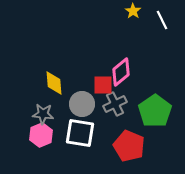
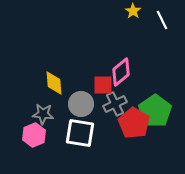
gray circle: moved 1 px left
pink hexagon: moved 7 px left
red pentagon: moved 5 px right, 23 px up; rotated 8 degrees clockwise
